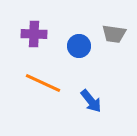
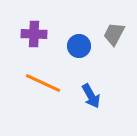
gray trapezoid: rotated 110 degrees clockwise
blue arrow: moved 5 px up; rotated 10 degrees clockwise
